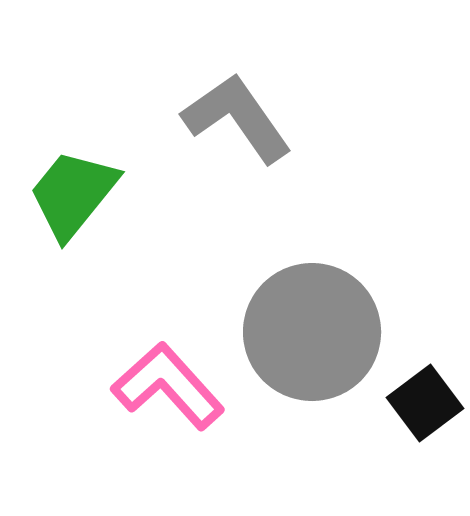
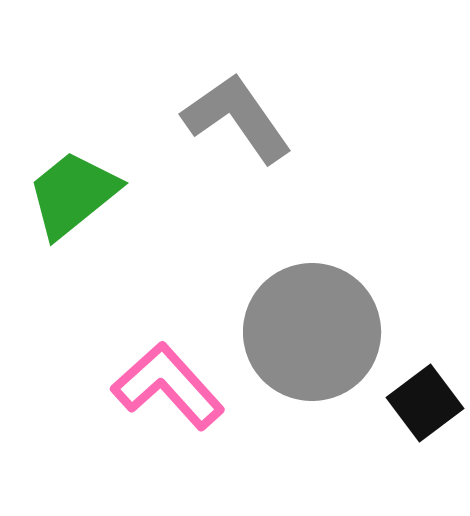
green trapezoid: rotated 12 degrees clockwise
